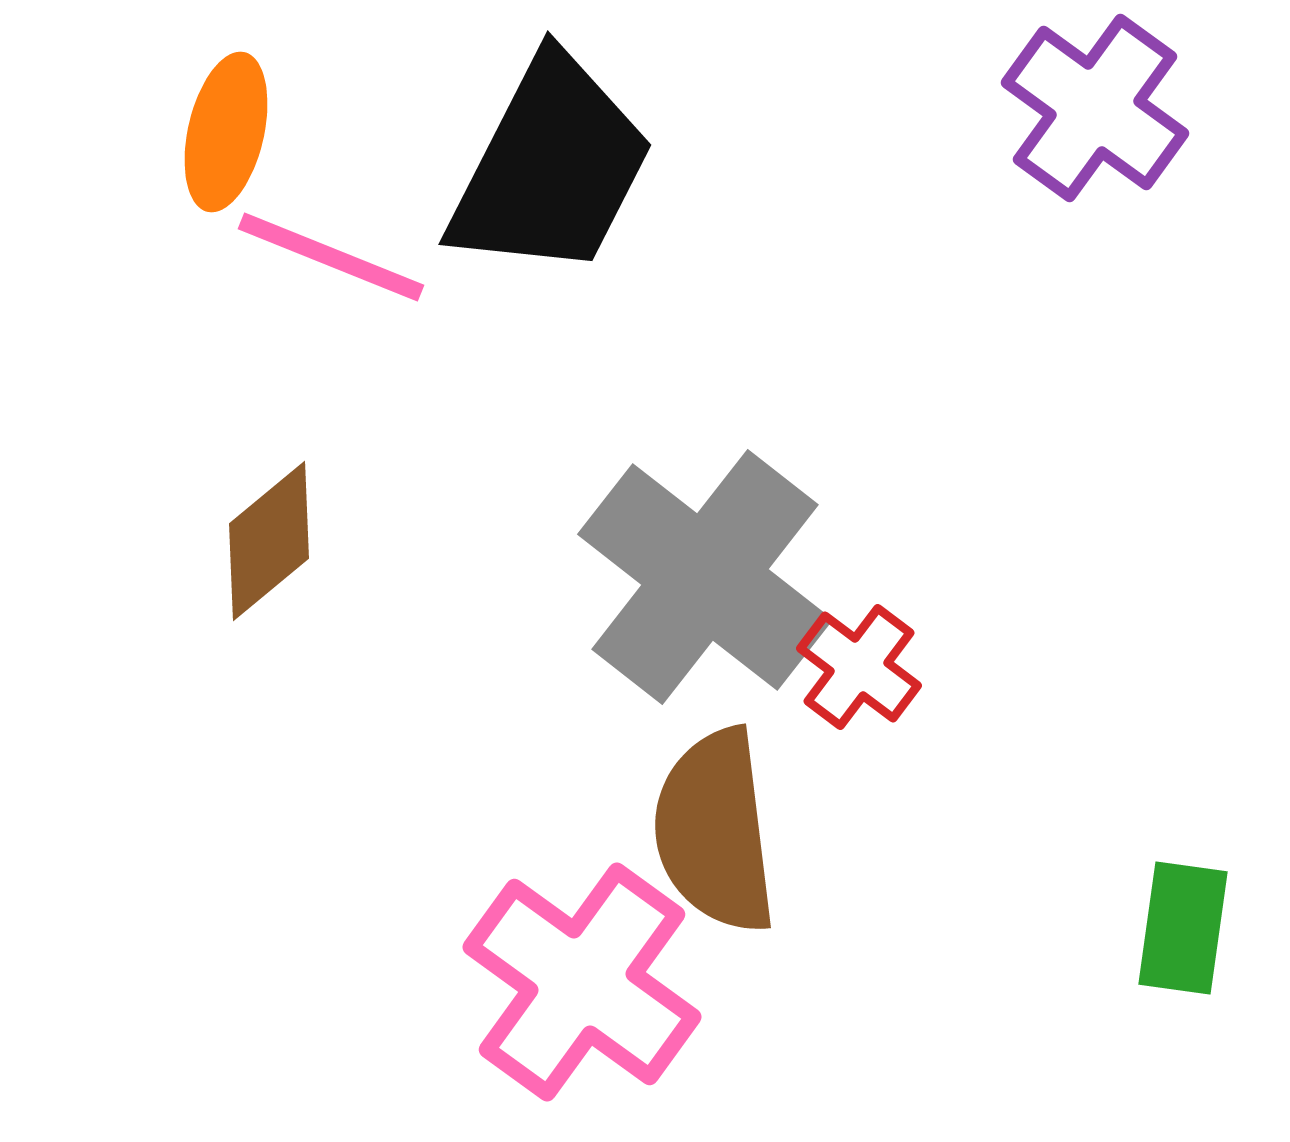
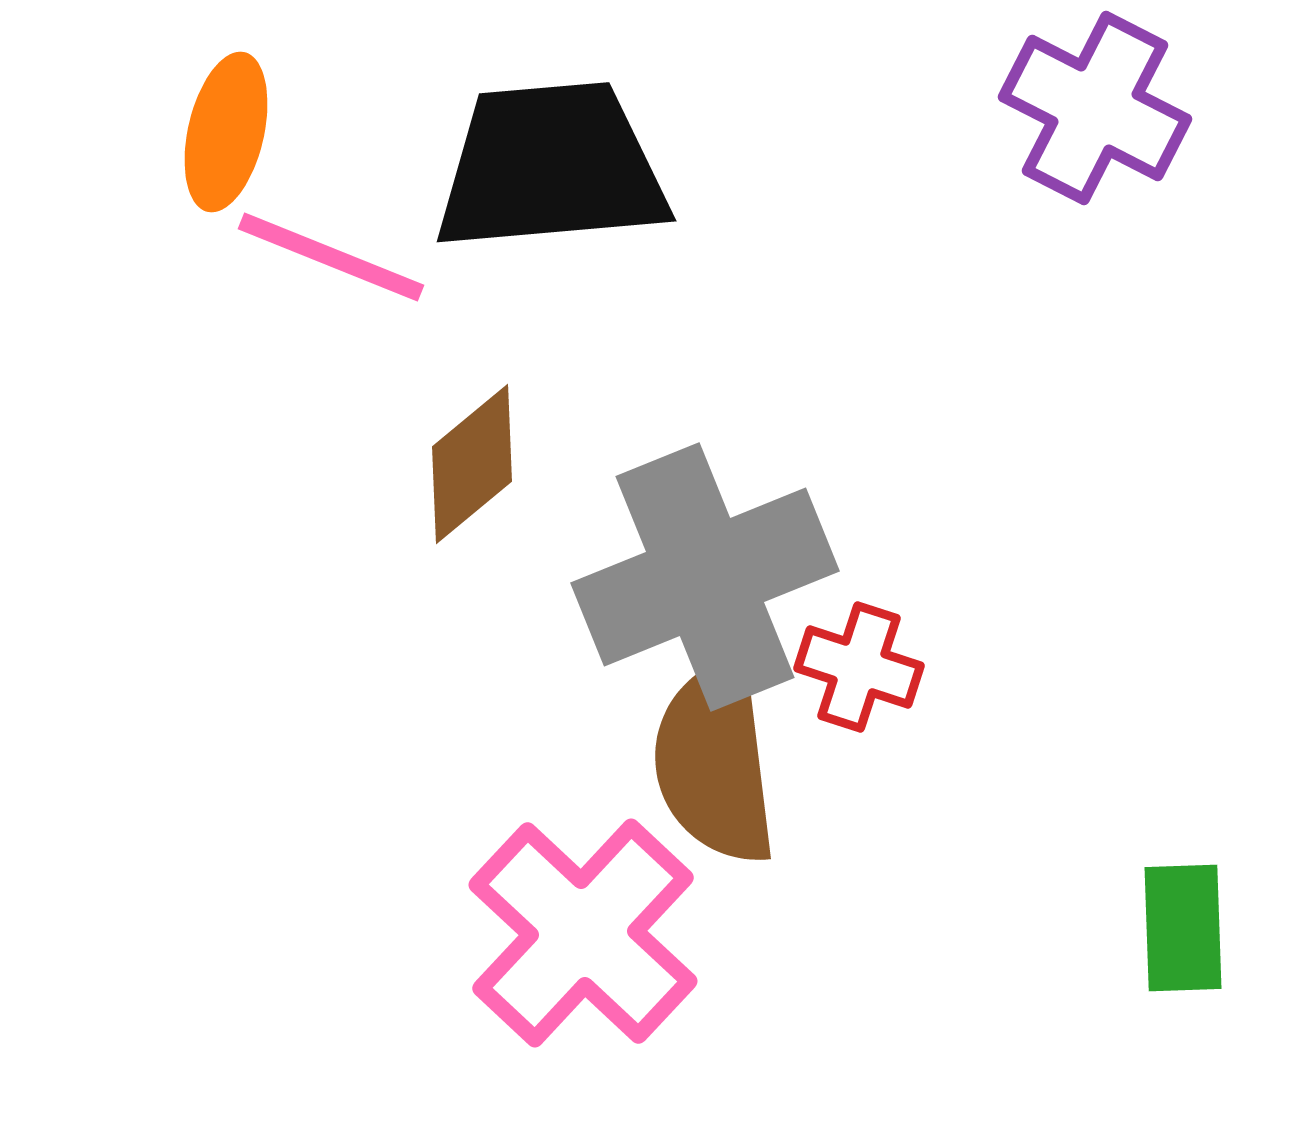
purple cross: rotated 9 degrees counterclockwise
black trapezoid: rotated 122 degrees counterclockwise
brown diamond: moved 203 px right, 77 px up
gray cross: rotated 30 degrees clockwise
red cross: rotated 19 degrees counterclockwise
brown semicircle: moved 69 px up
green rectangle: rotated 10 degrees counterclockwise
pink cross: moved 1 px right, 49 px up; rotated 7 degrees clockwise
